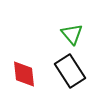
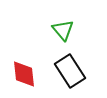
green triangle: moved 9 px left, 4 px up
